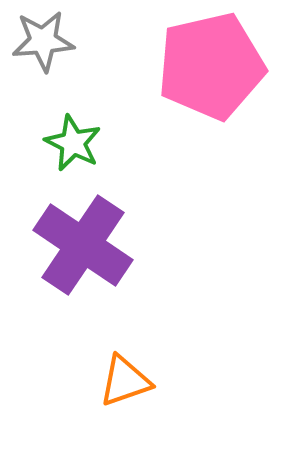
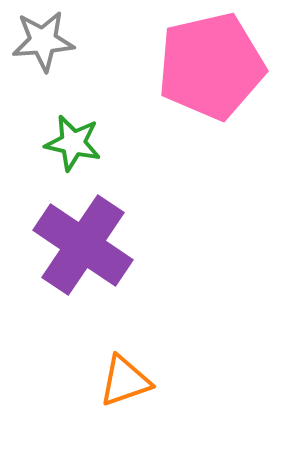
green star: rotated 14 degrees counterclockwise
